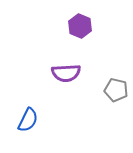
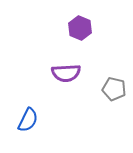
purple hexagon: moved 2 px down
gray pentagon: moved 2 px left, 1 px up
